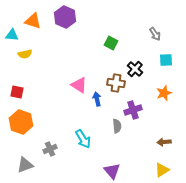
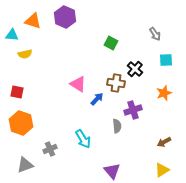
pink triangle: moved 1 px left, 1 px up
blue arrow: rotated 56 degrees clockwise
orange hexagon: moved 1 px down
brown arrow: rotated 24 degrees counterclockwise
